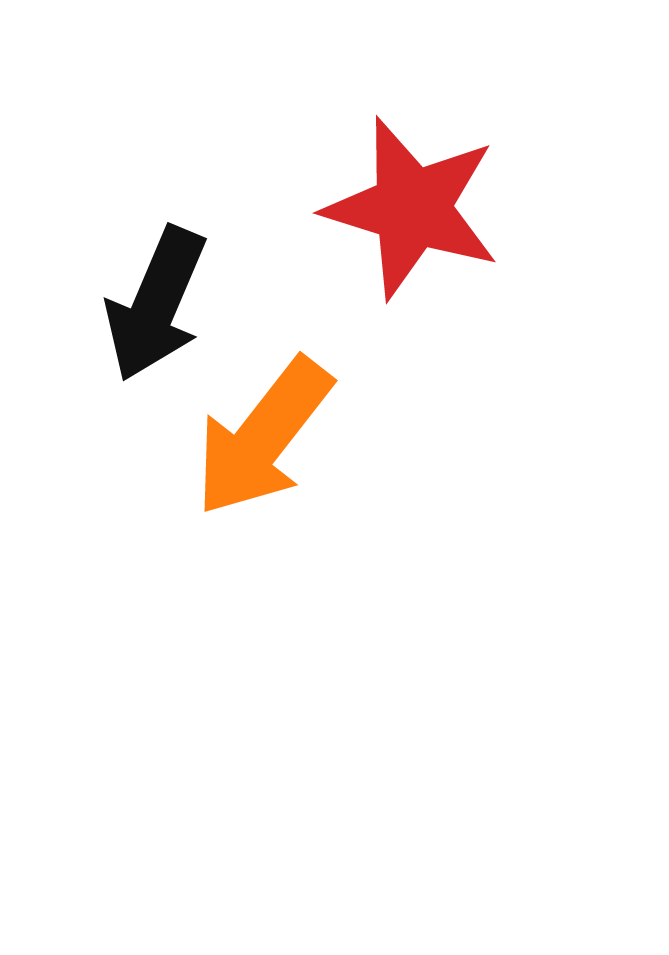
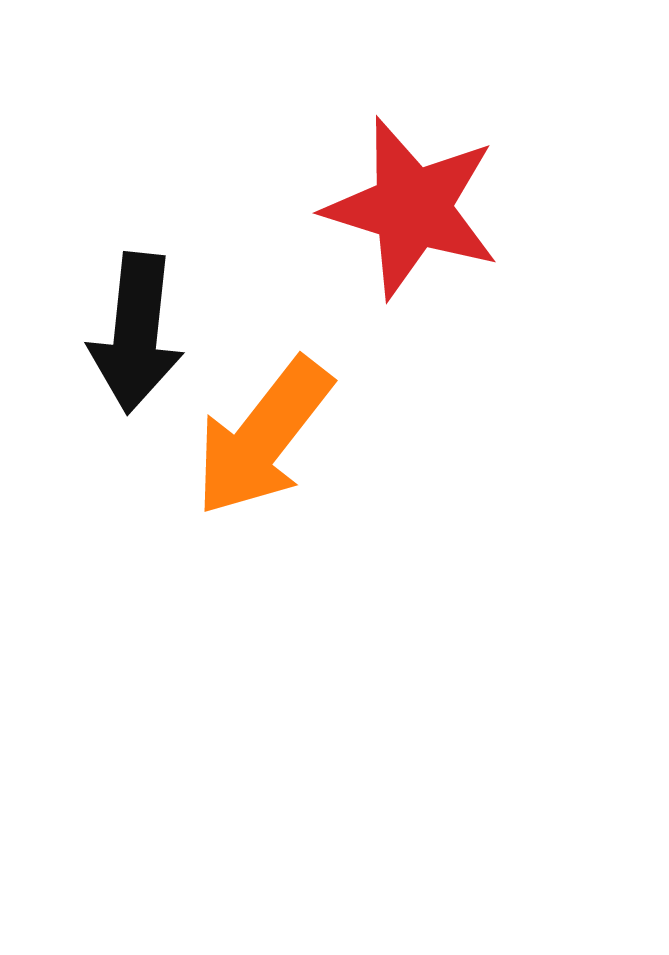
black arrow: moved 20 px left, 29 px down; rotated 17 degrees counterclockwise
